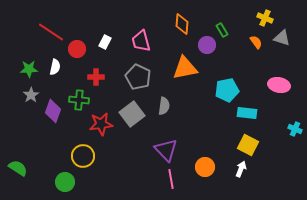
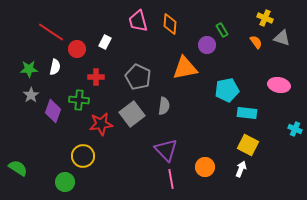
orange diamond: moved 12 px left
pink trapezoid: moved 3 px left, 20 px up
